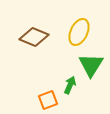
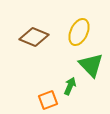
green triangle: rotated 16 degrees counterclockwise
green arrow: moved 1 px down
